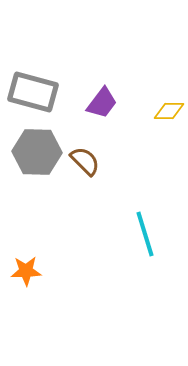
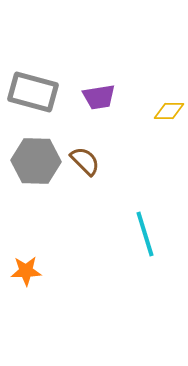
purple trapezoid: moved 3 px left, 6 px up; rotated 44 degrees clockwise
gray hexagon: moved 1 px left, 9 px down
